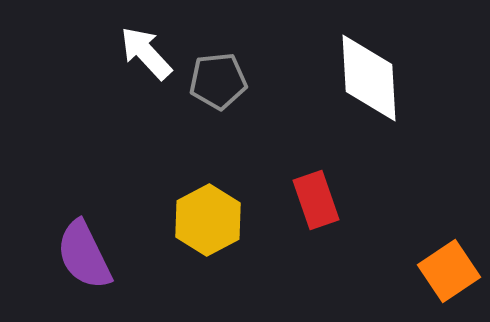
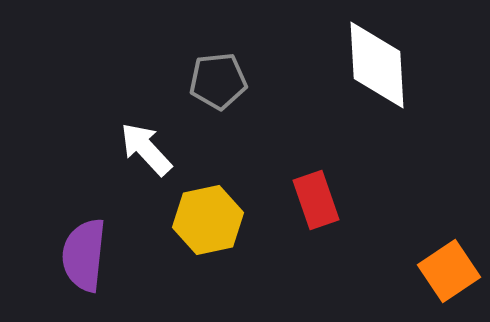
white arrow: moved 96 px down
white diamond: moved 8 px right, 13 px up
yellow hexagon: rotated 16 degrees clockwise
purple semicircle: rotated 32 degrees clockwise
